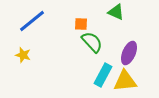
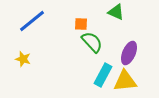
yellow star: moved 4 px down
